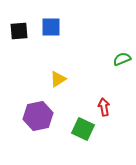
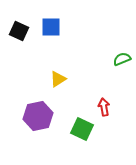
black square: rotated 30 degrees clockwise
green square: moved 1 px left
